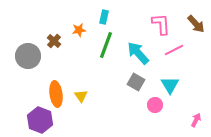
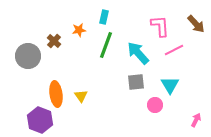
pink L-shape: moved 1 px left, 2 px down
gray square: rotated 36 degrees counterclockwise
